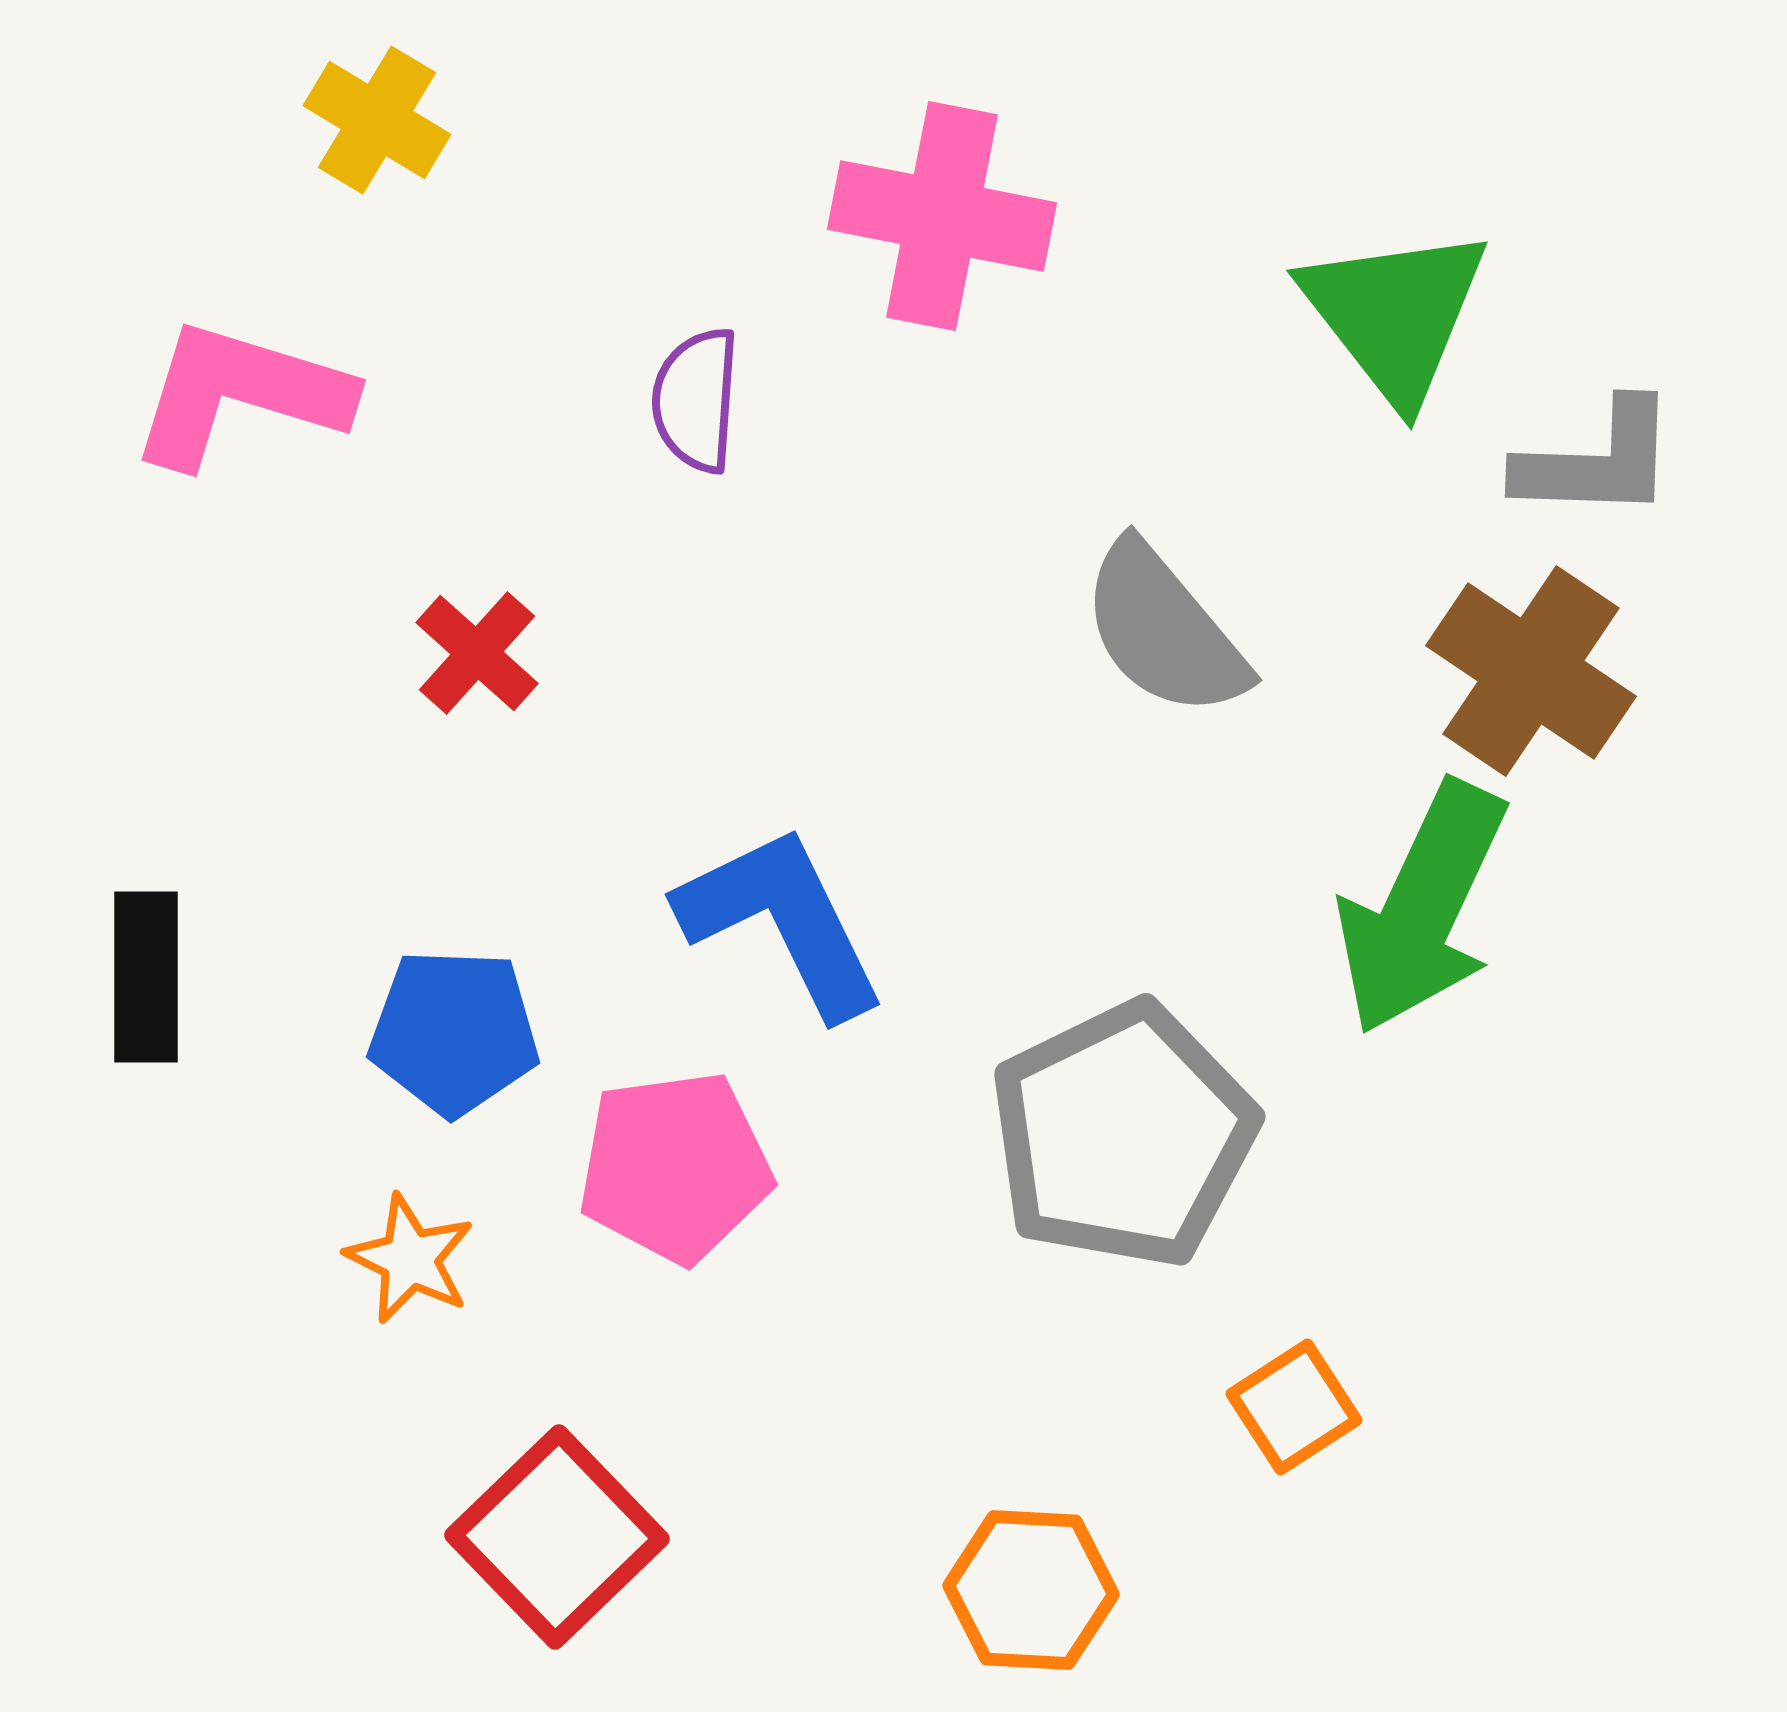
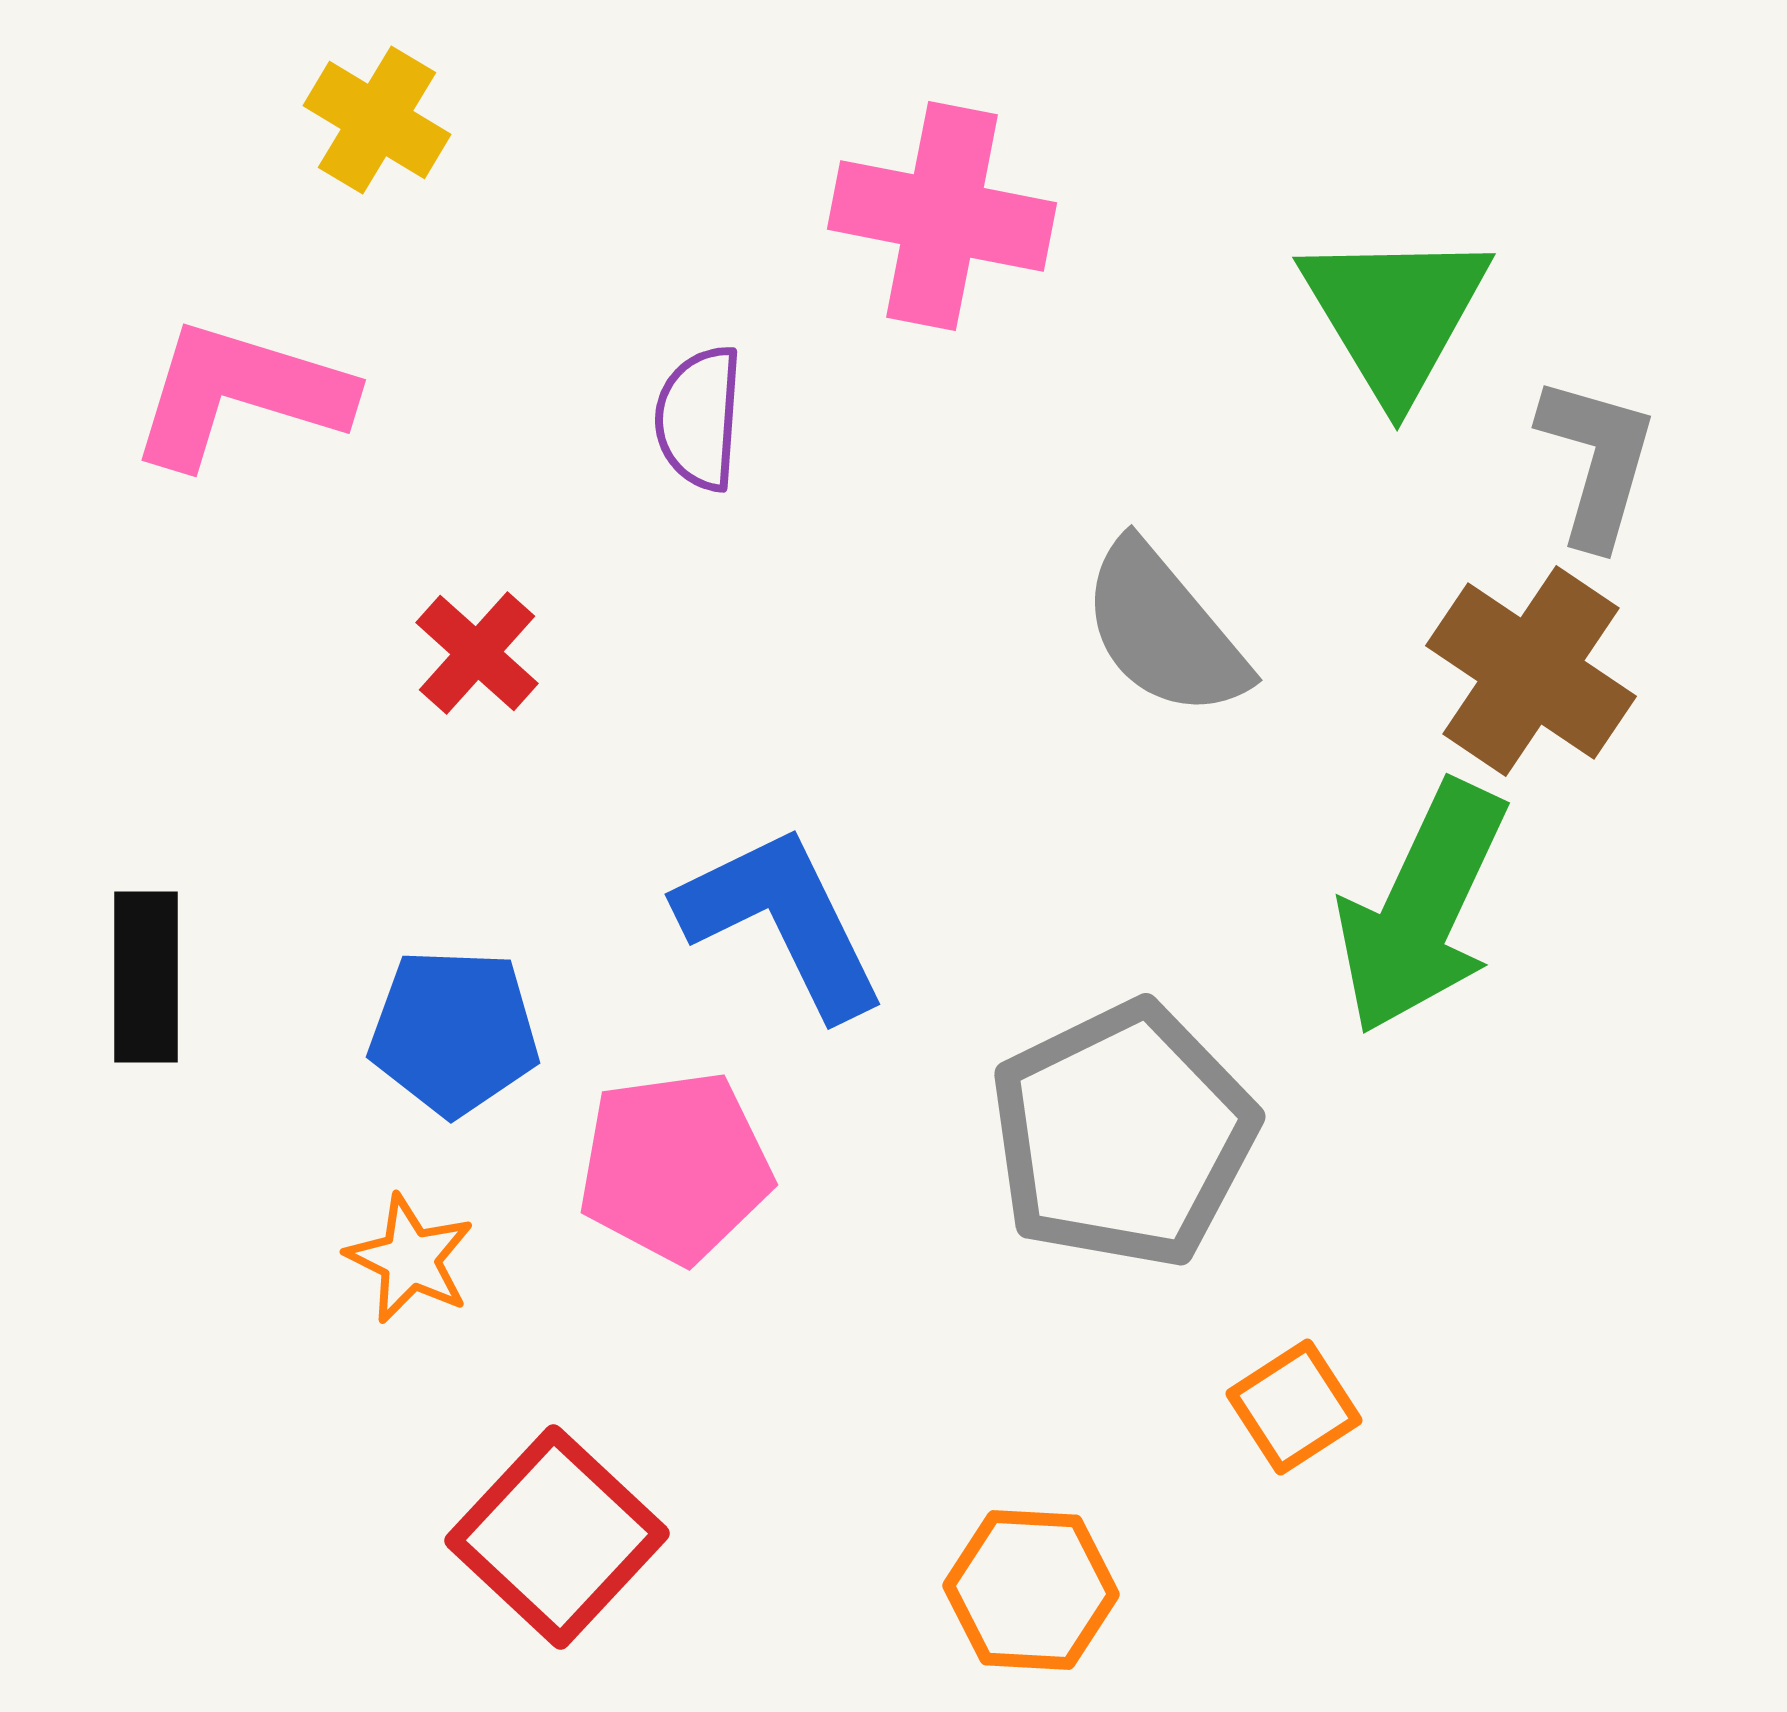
green triangle: rotated 7 degrees clockwise
purple semicircle: moved 3 px right, 18 px down
gray L-shape: rotated 76 degrees counterclockwise
red square: rotated 3 degrees counterclockwise
